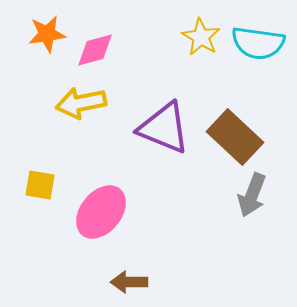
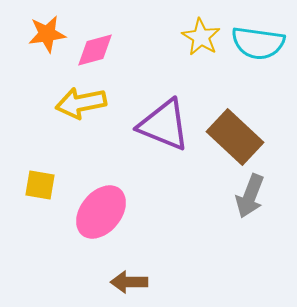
purple triangle: moved 3 px up
gray arrow: moved 2 px left, 1 px down
